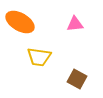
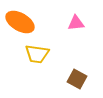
pink triangle: moved 1 px right, 1 px up
yellow trapezoid: moved 2 px left, 3 px up
